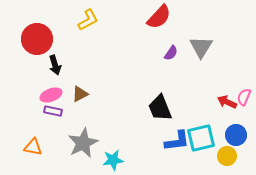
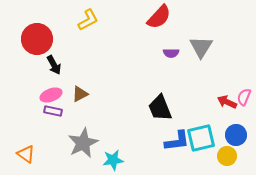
purple semicircle: rotated 56 degrees clockwise
black arrow: moved 1 px left; rotated 12 degrees counterclockwise
orange triangle: moved 7 px left, 7 px down; rotated 24 degrees clockwise
